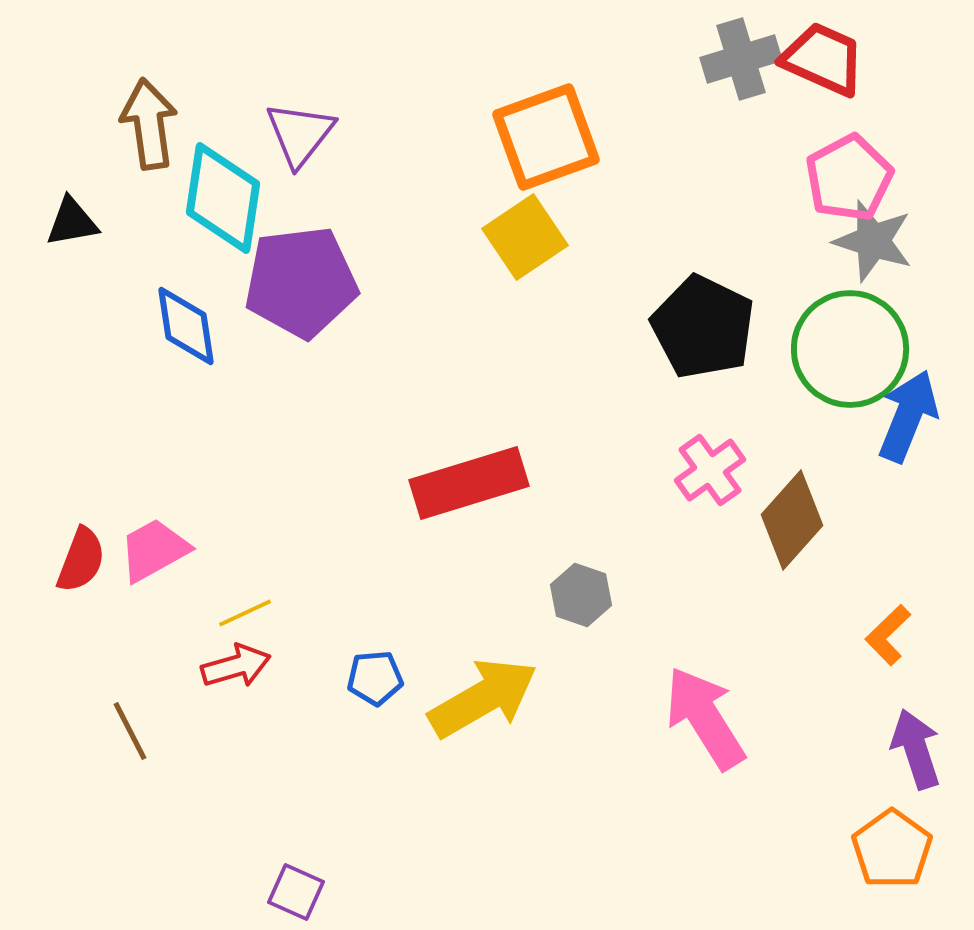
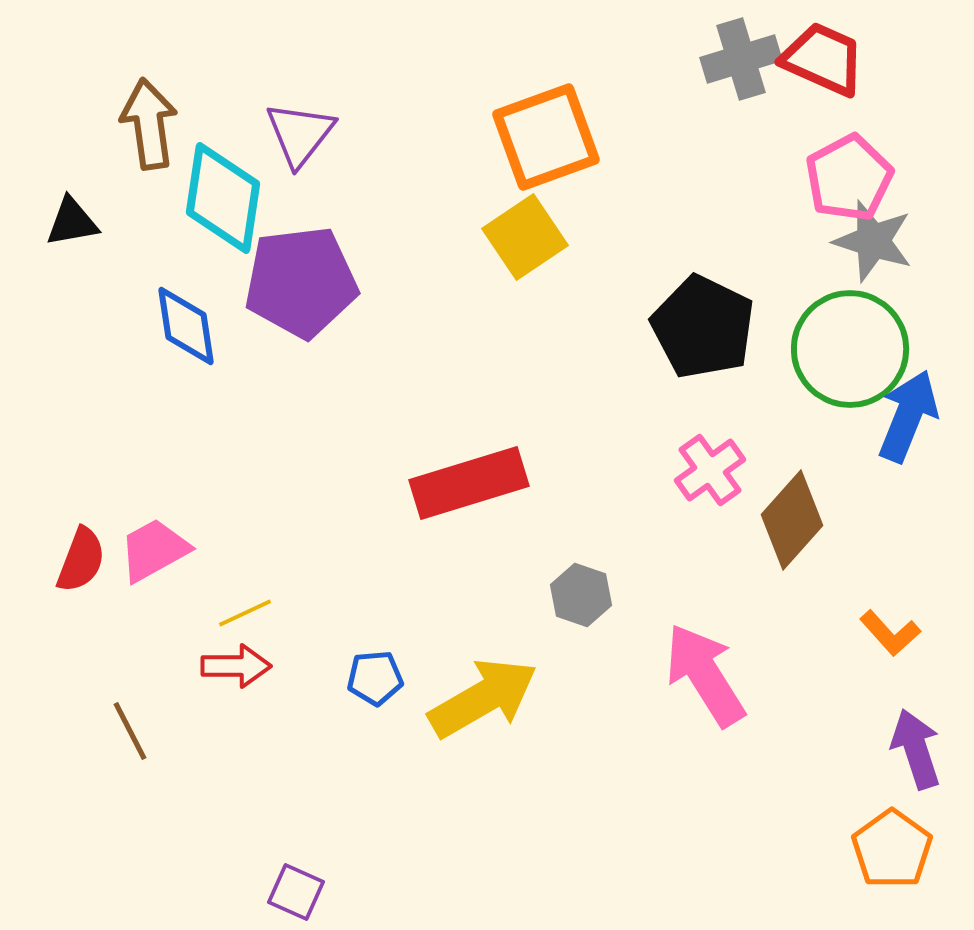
orange L-shape: moved 2 px right, 2 px up; rotated 88 degrees counterclockwise
red arrow: rotated 16 degrees clockwise
pink arrow: moved 43 px up
